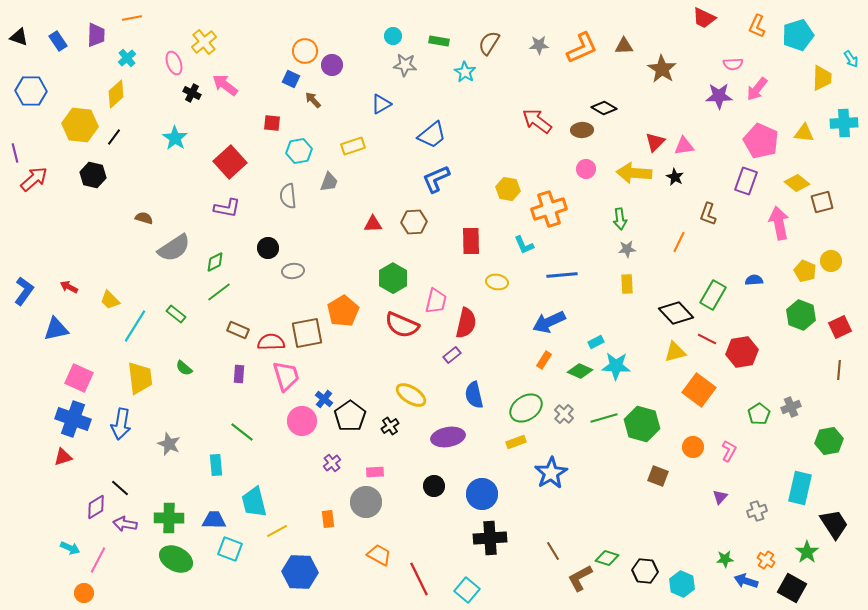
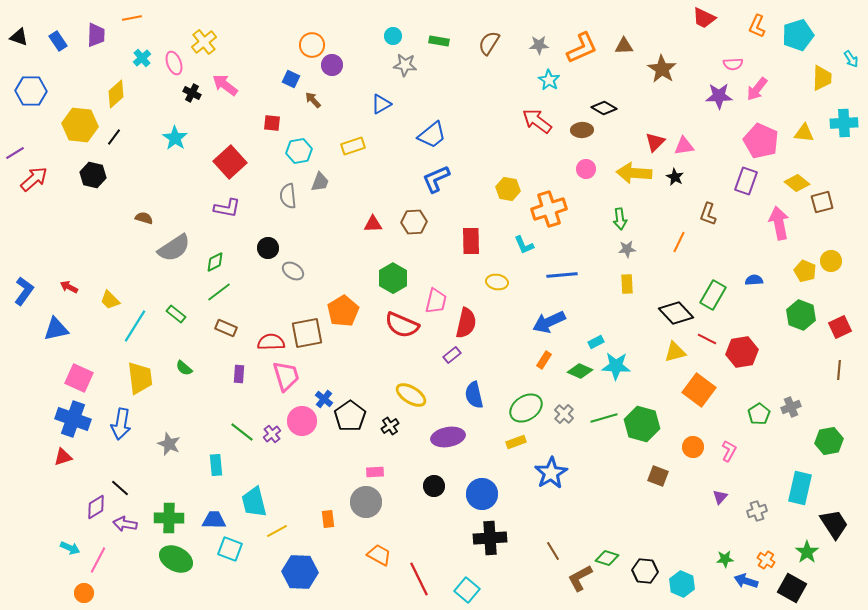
orange circle at (305, 51): moved 7 px right, 6 px up
cyan cross at (127, 58): moved 15 px right
cyan star at (465, 72): moved 84 px right, 8 px down
purple line at (15, 153): rotated 72 degrees clockwise
gray trapezoid at (329, 182): moved 9 px left
gray ellipse at (293, 271): rotated 40 degrees clockwise
brown rectangle at (238, 330): moved 12 px left, 2 px up
purple cross at (332, 463): moved 60 px left, 29 px up
